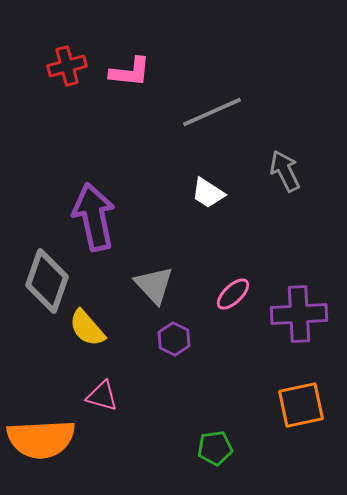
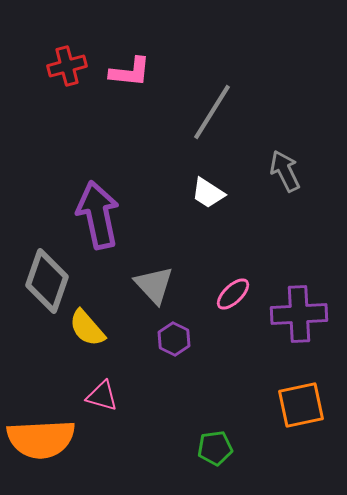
gray line: rotated 34 degrees counterclockwise
purple arrow: moved 4 px right, 2 px up
